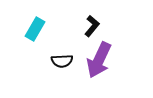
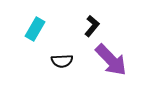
purple arrow: moved 12 px right; rotated 69 degrees counterclockwise
